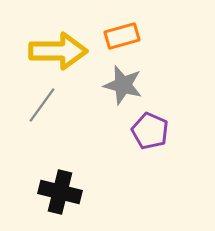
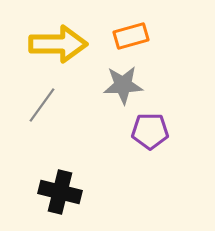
orange rectangle: moved 9 px right
yellow arrow: moved 7 px up
gray star: rotated 18 degrees counterclockwise
purple pentagon: rotated 24 degrees counterclockwise
